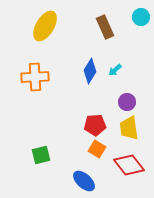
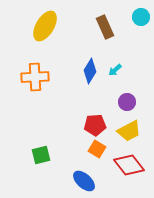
yellow trapezoid: moved 3 px down; rotated 110 degrees counterclockwise
